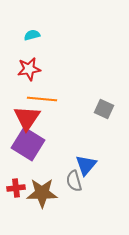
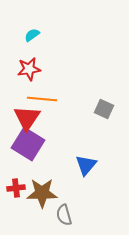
cyan semicircle: rotated 21 degrees counterclockwise
gray semicircle: moved 10 px left, 34 px down
